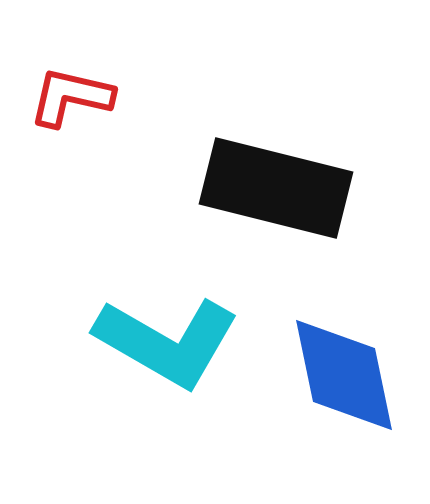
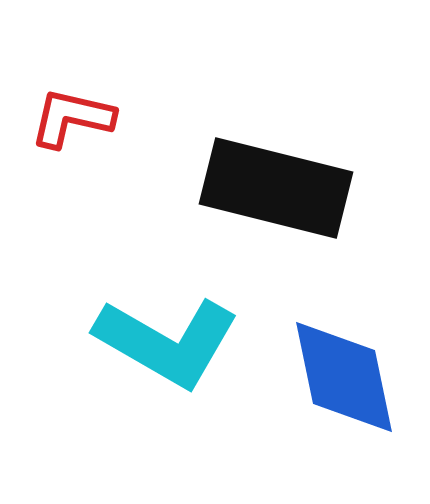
red L-shape: moved 1 px right, 21 px down
blue diamond: moved 2 px down
